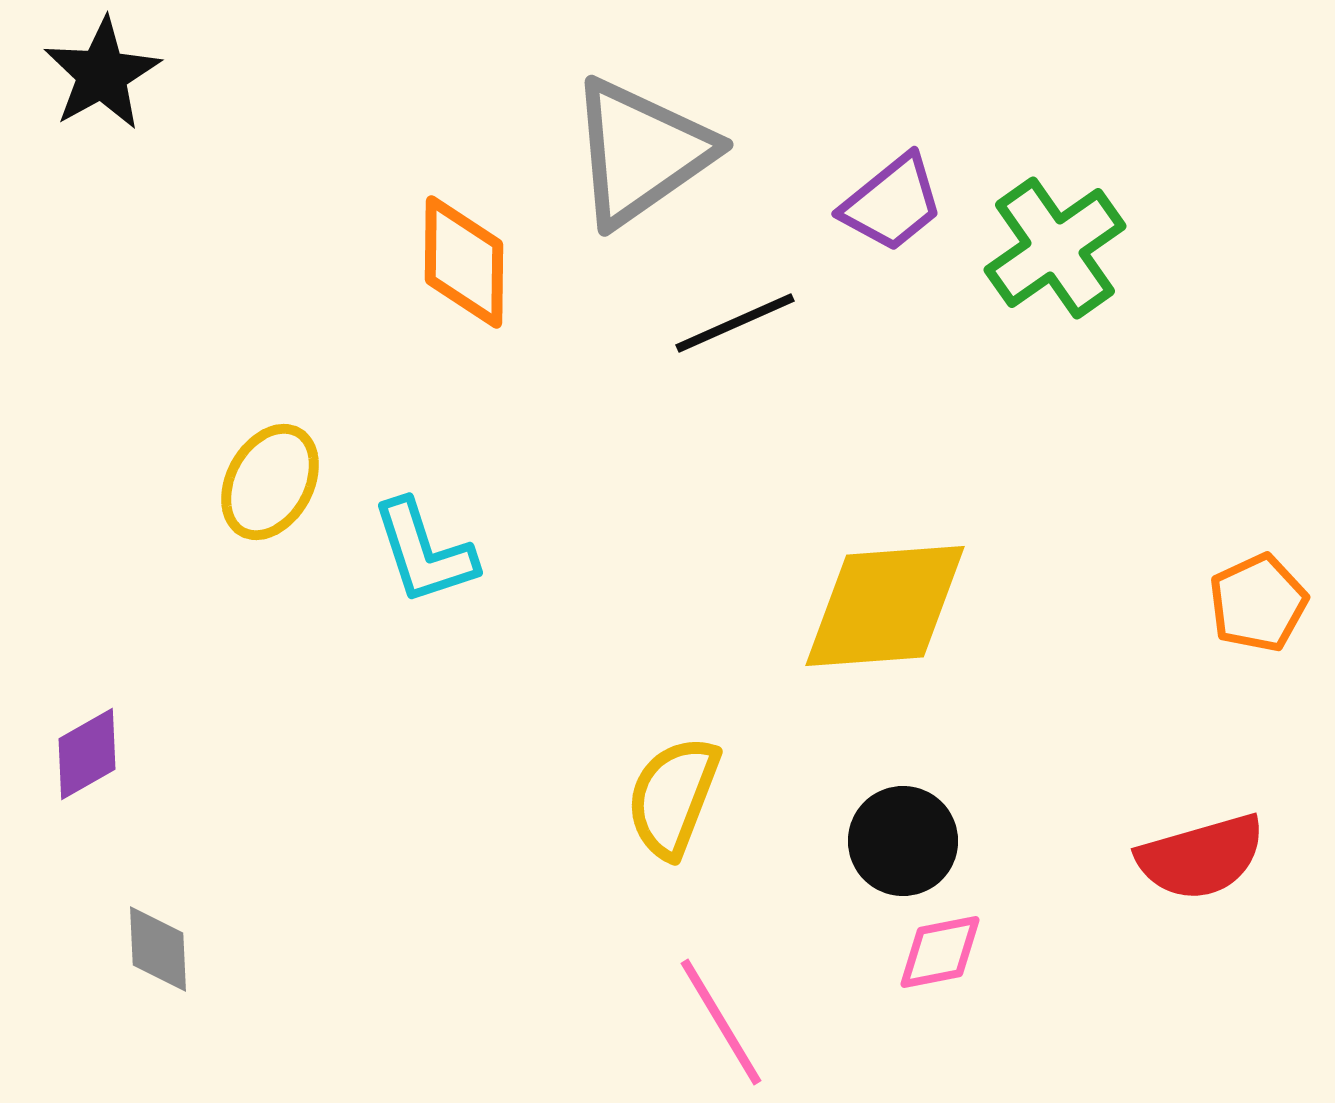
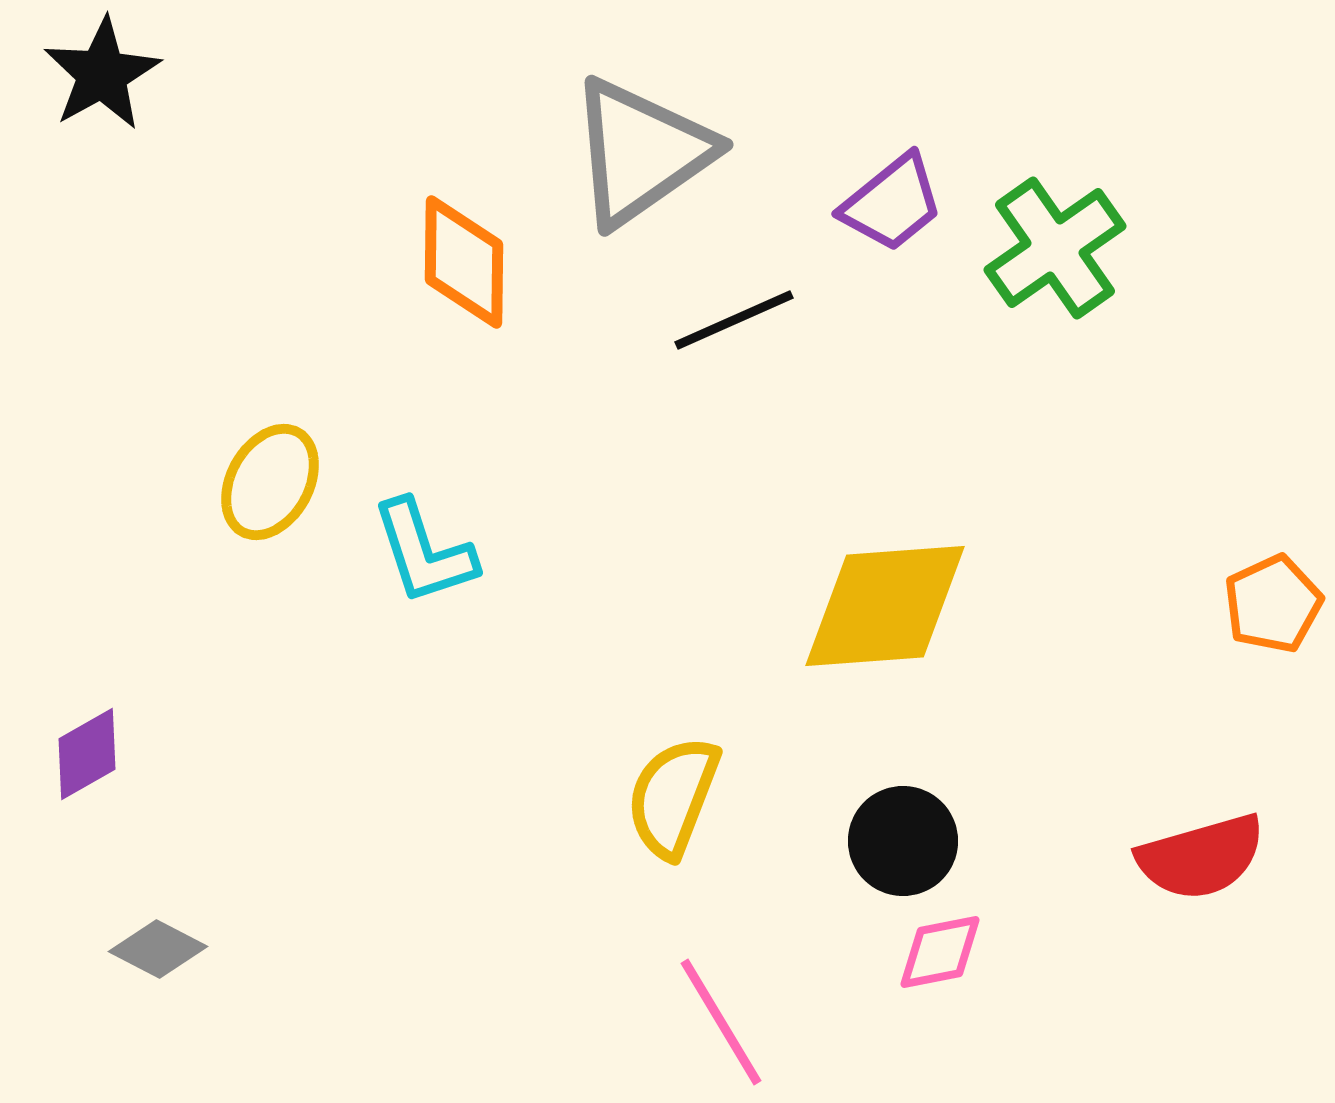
black line: moved 1 px left, 3 px up
orange pentagon: moved 15 px right, 1 px down
gray diamond: rotated 60 degrees counterclockwise
